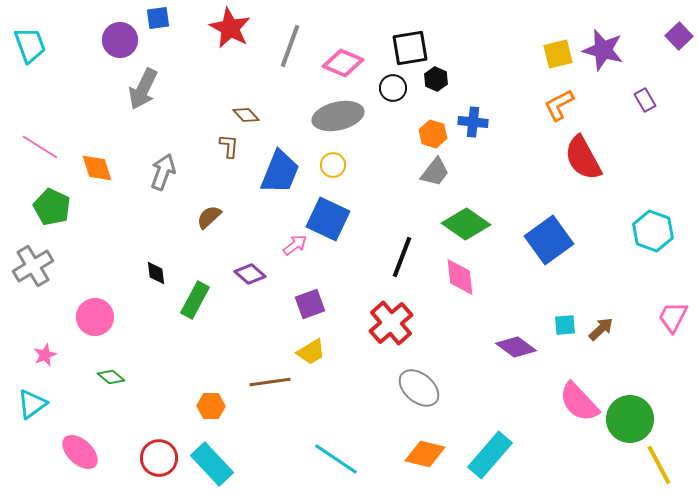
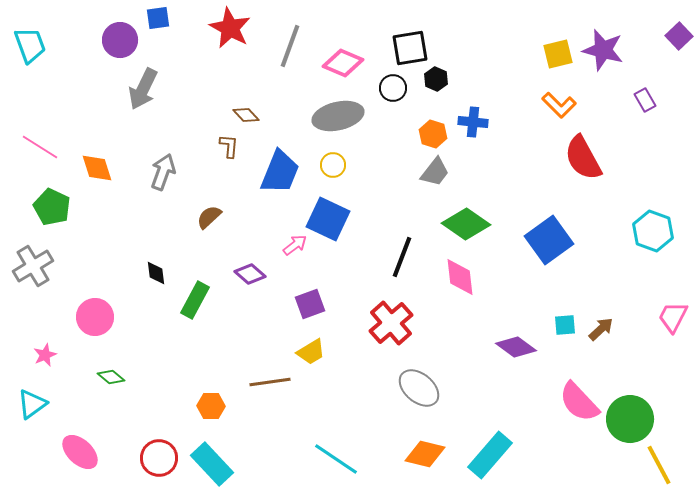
orange L-shape at (559, 105): rotated 108 degrees counterclockwise
